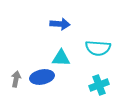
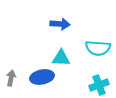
gray arrow: moved 5 px left, 1 px up
